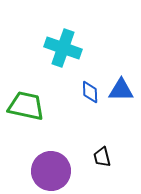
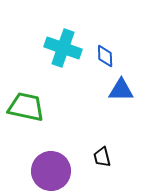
blue diamond: moved 15 px right, 36 px up
green trapezoid: moved 1 px down
